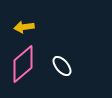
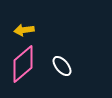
yellow arrow: moved 3 px down
